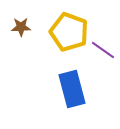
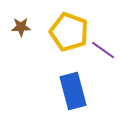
blue rectangle: moved 1 px right, 2 px down
